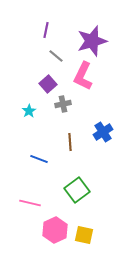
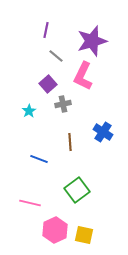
blue cross: rotated 24 degrees counterclockwise
